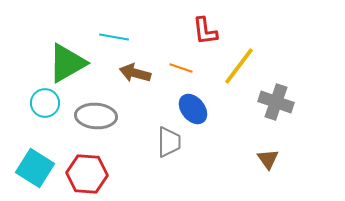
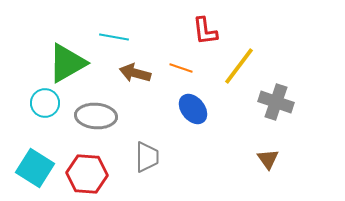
gray trapezoid: moved 22 px left, 15 px down
